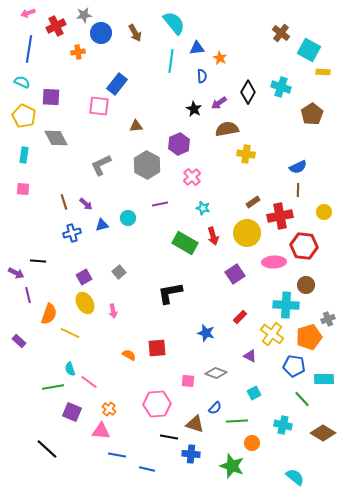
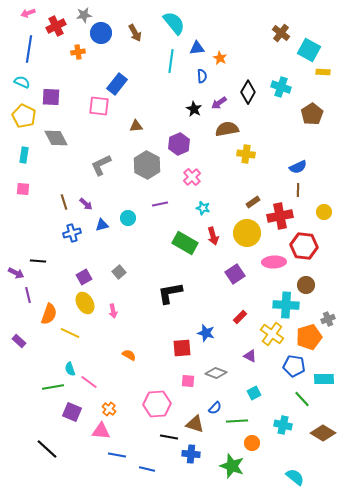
red square at (157, 348): moved 25 px right
